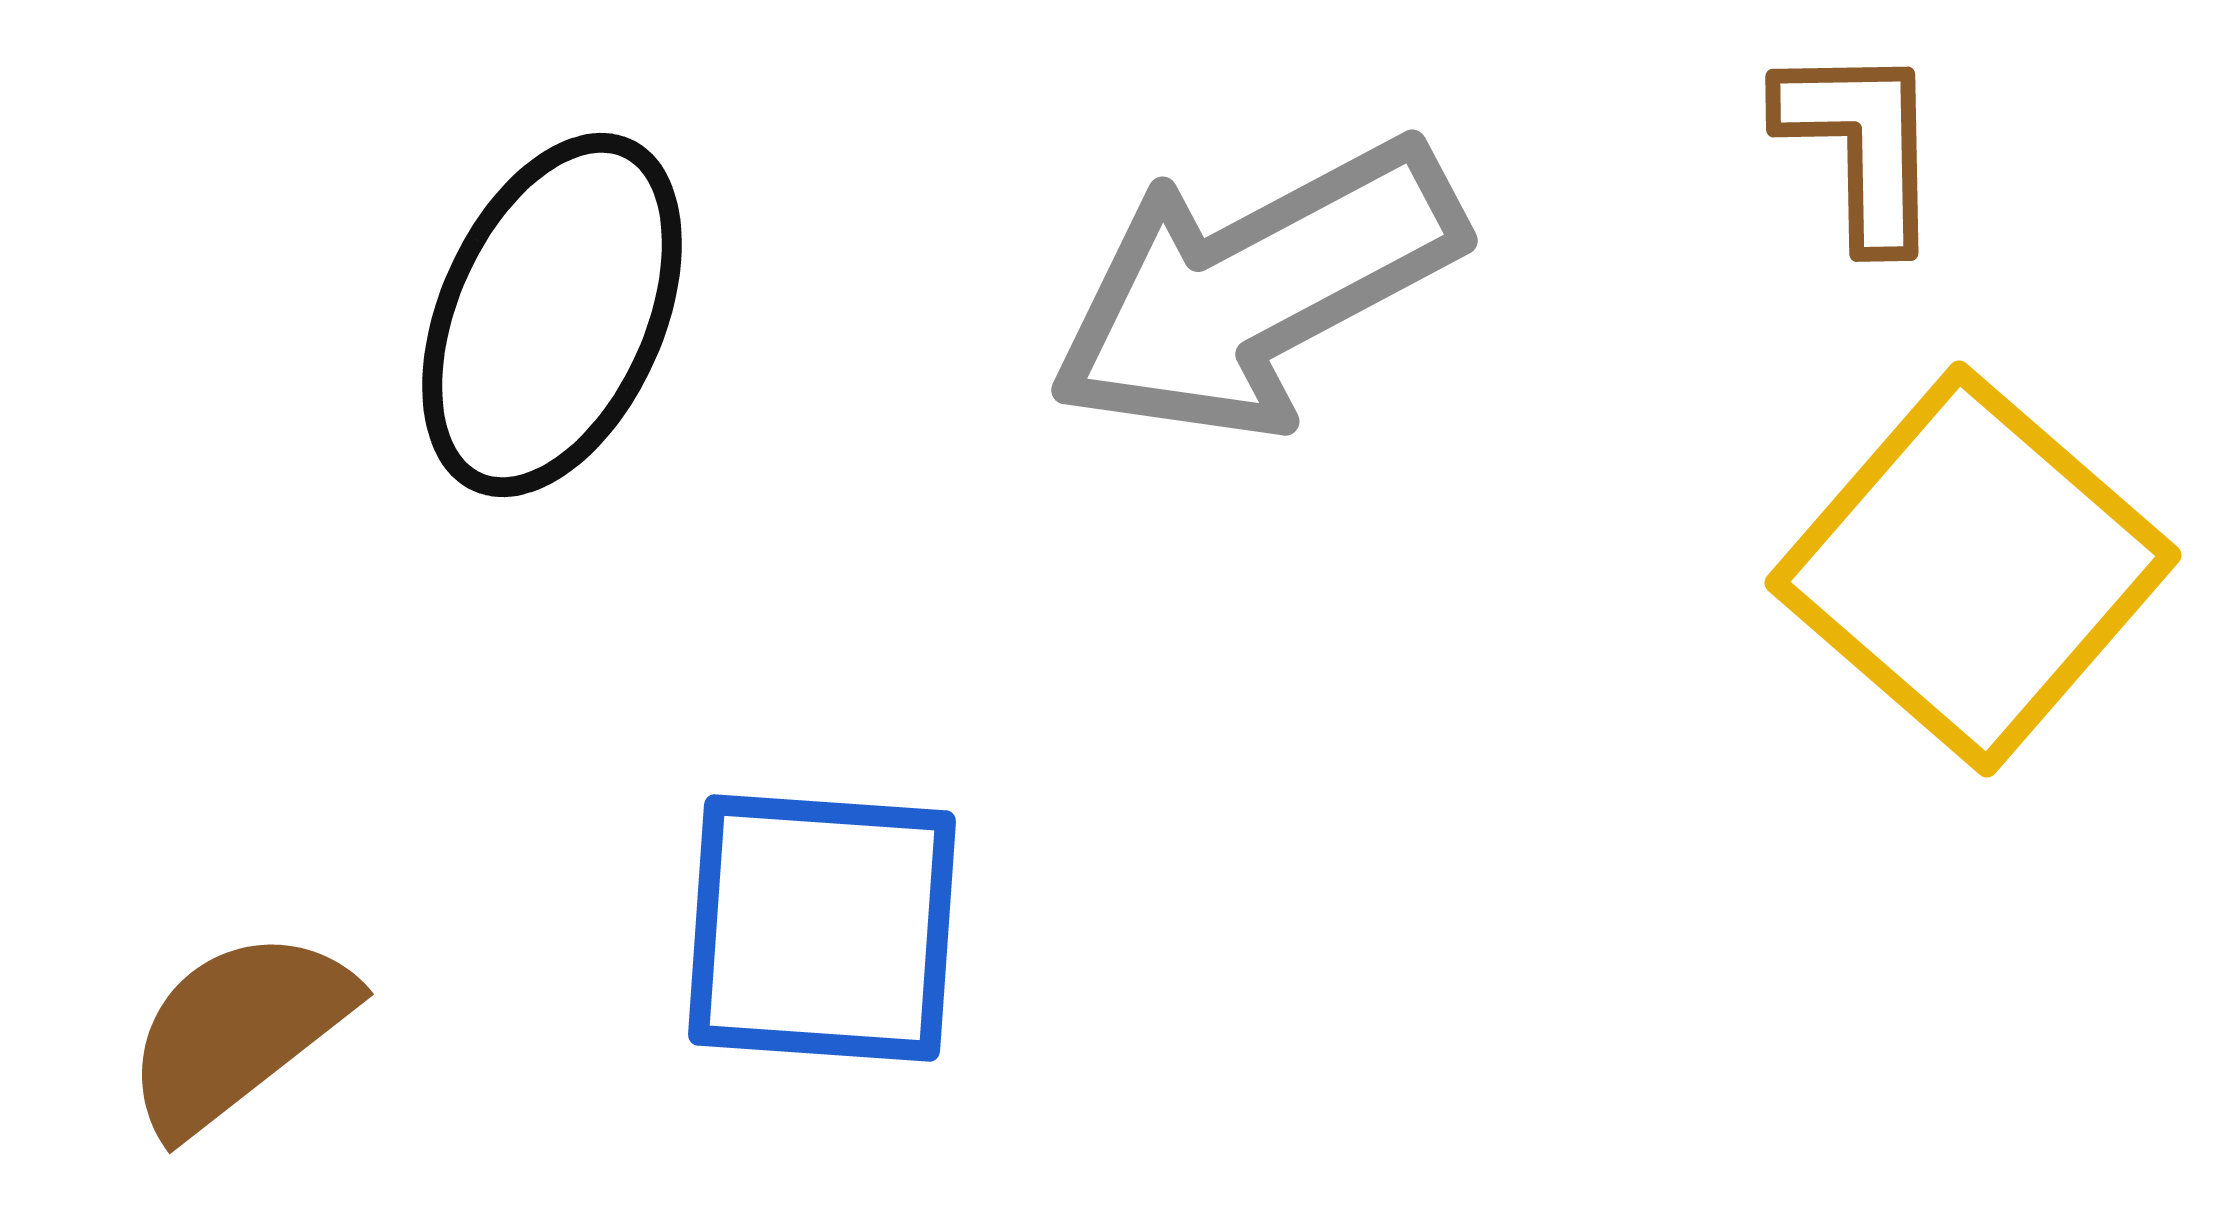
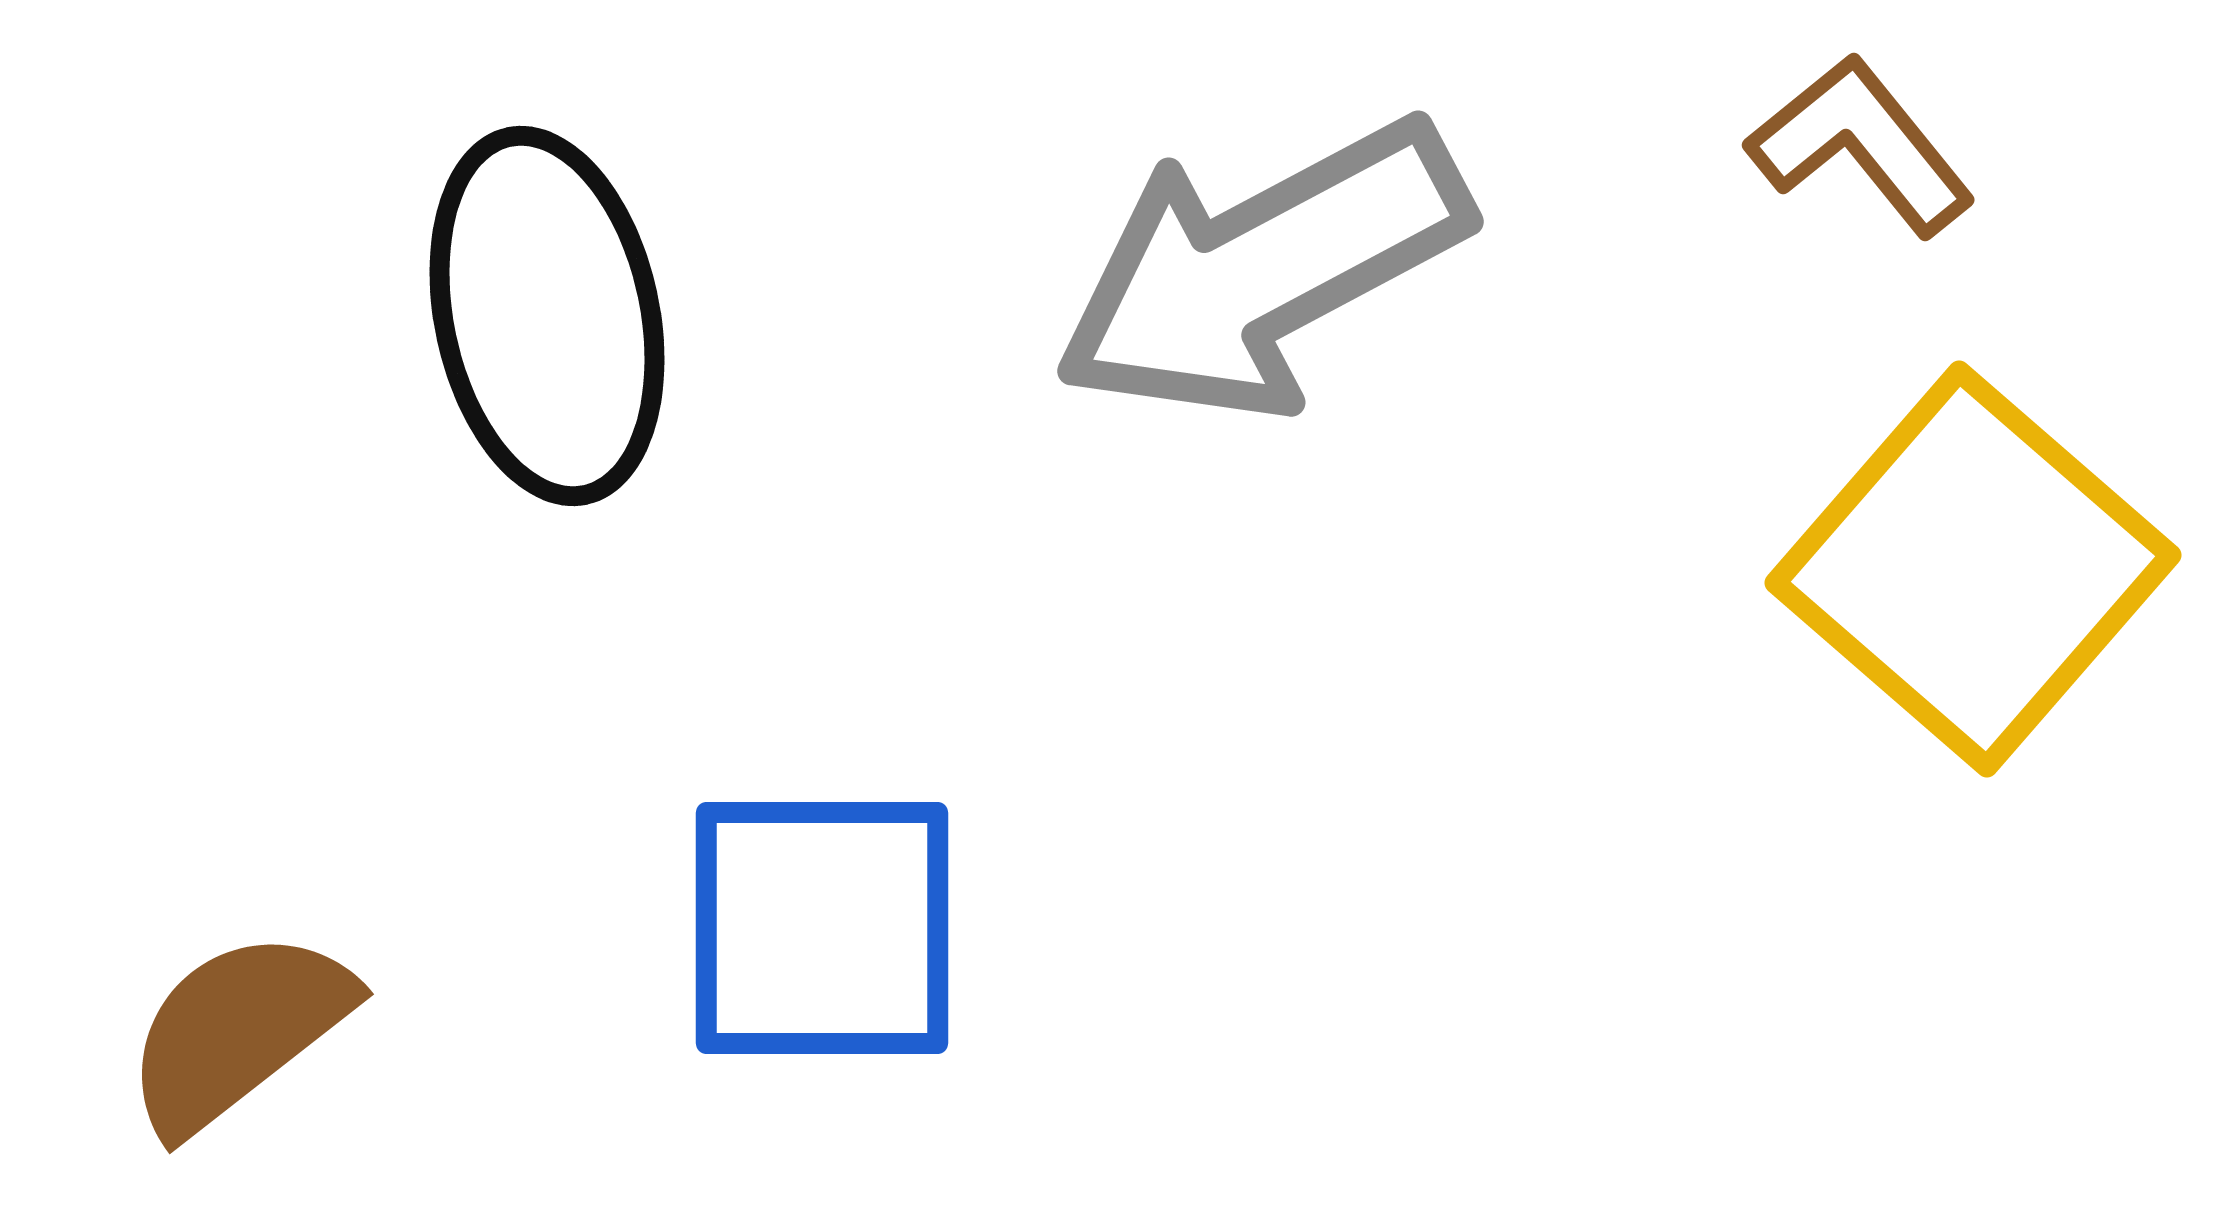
brown L-shape: rotated 38 degrees counterclockwise
gray arrow: moved 6 px right, 19 px up
black ellipse: moved 5 px left, 1 px down; rotated 36 degrees counterclockwise
blue square: rotated 4 degrees counterclockwise
